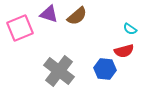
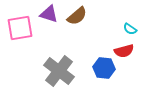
pink square: rotated 12 degrees clockwise
blue hexagon: moved 1 px left, 1 px up
